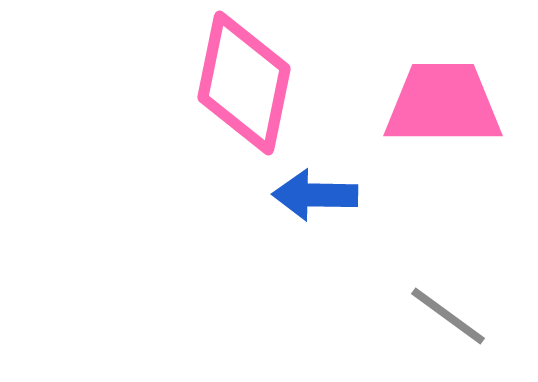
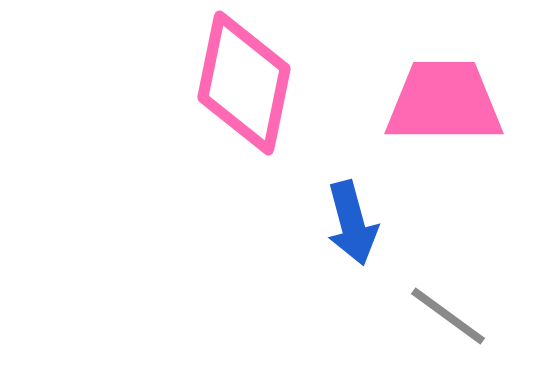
pink trapezoid: moved 1 px right, 2 px up
blue arrow: moved 37 px right, 28 px down; rotated 106 degrees counterclockwise
